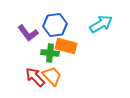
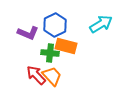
blue hexagon: rotated 20 degrees counterclockwise
purple L-shape: rotated 30 degrees counterclockwise
red arrow: moved 1 px right, 2 px up
